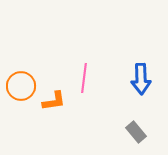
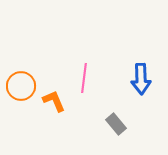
orange L-shape: rotated 105 degrees counterclockwise
gray rectangle: moved 20 px left, 8 px up
